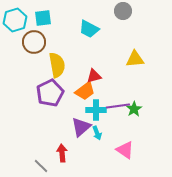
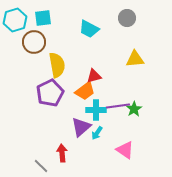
gray circle: moved 4 px right, 7 px down
cyan arrow: rotated 56 degrees clockwise
